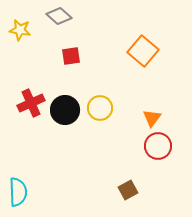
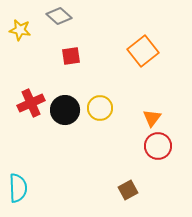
orange square: rotated 12 degrees clockwise
cyan semicircle: moved 4 px up
